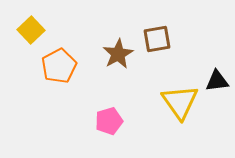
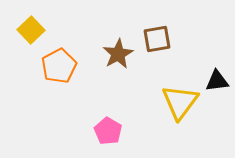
yellow triangle: rotated 12 degrees clockwise
pink pentagon: moved 1 px left, 10 px down; rotated 24 degrees counterclockwise
